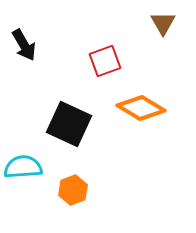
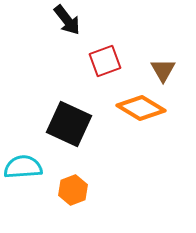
brown triangle: moved 47 px down
black arrow: moved 43 px right, 25 px up; rotated 8 degrees counterclockwise
